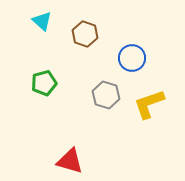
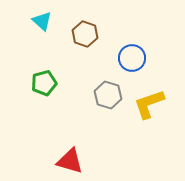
gray hexagon: moved 2 px right
